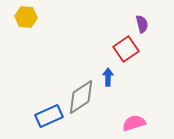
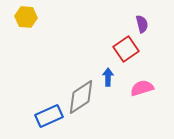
pink semicircle: moved 8 px right, 35 px up
